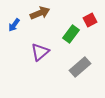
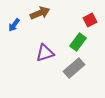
green rectangle: moved 7 px right, 8 px down
purple triangle: moved 5 px right, 1 px down; rotated 24 degrees clockwise
gray rectangle: moved 6 px left, 1 px down
